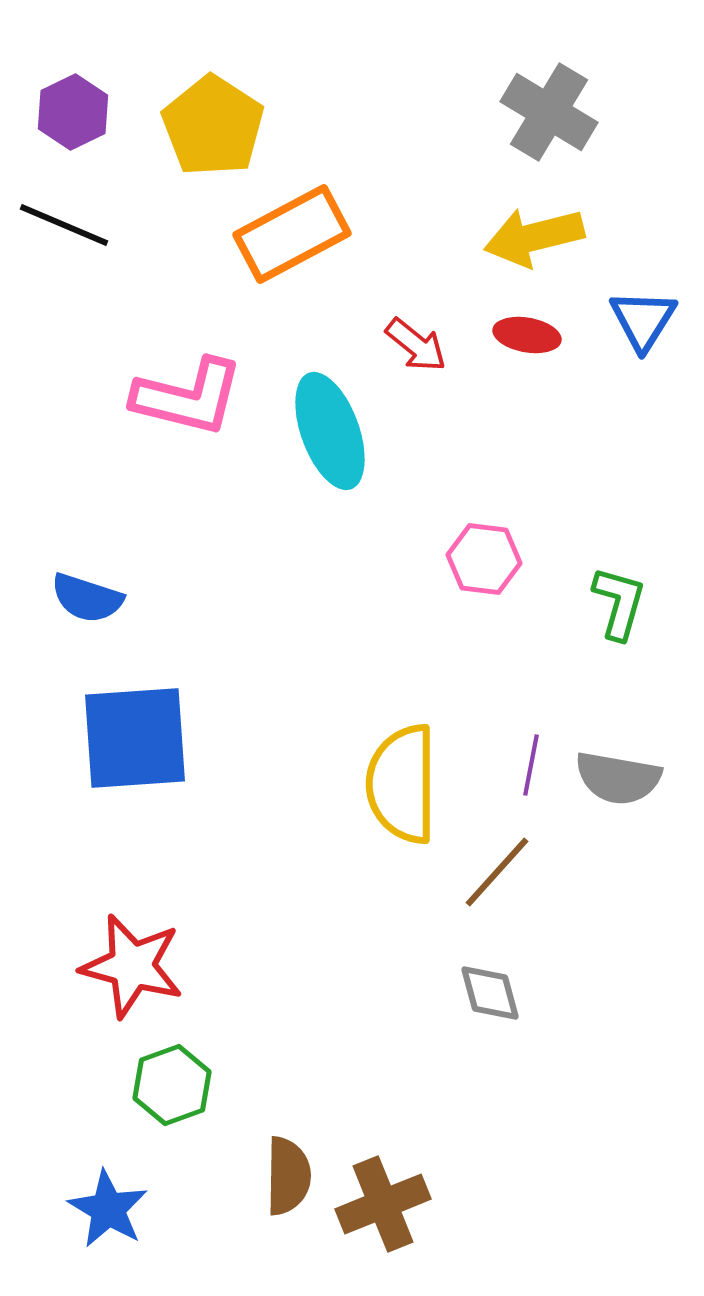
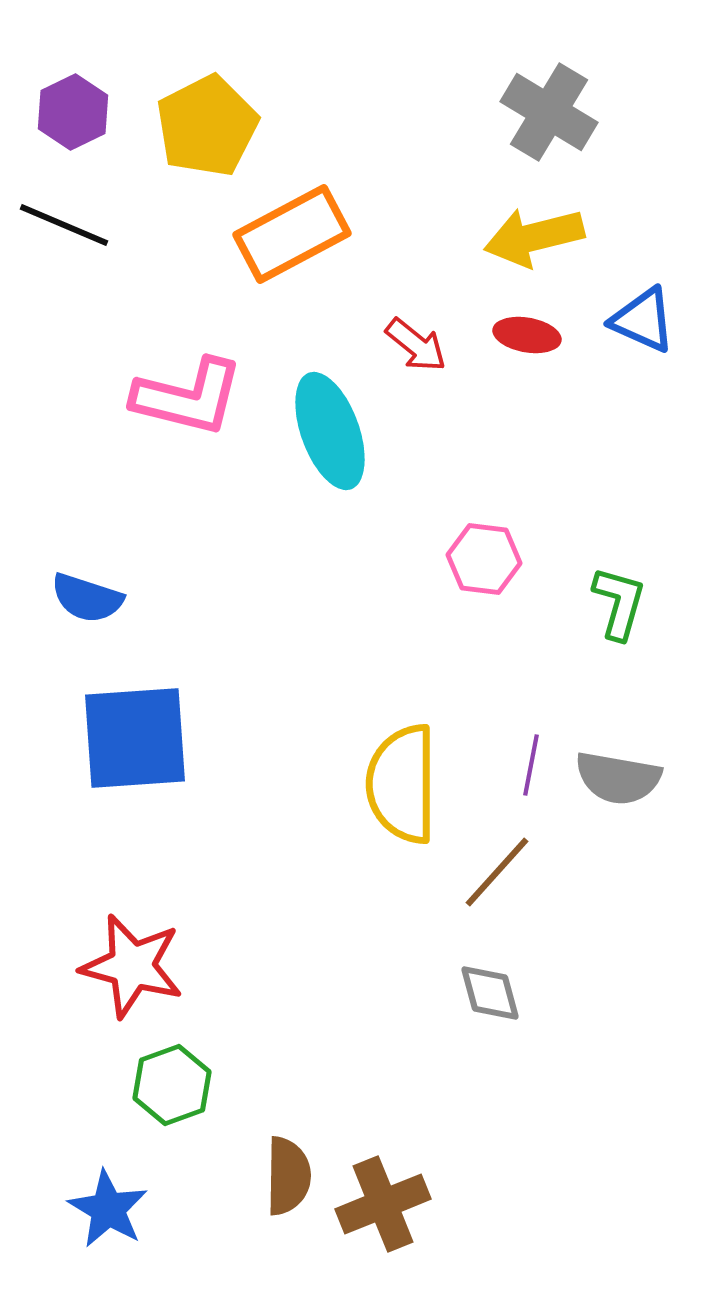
yellow pentagon: moved 6 px left; rotated 12 degrees clockwise
blue triangle: rotated 38 degrees counterclockwise
